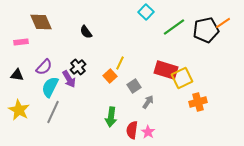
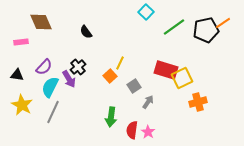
yellow star: moved 3 px right, 5 px up
